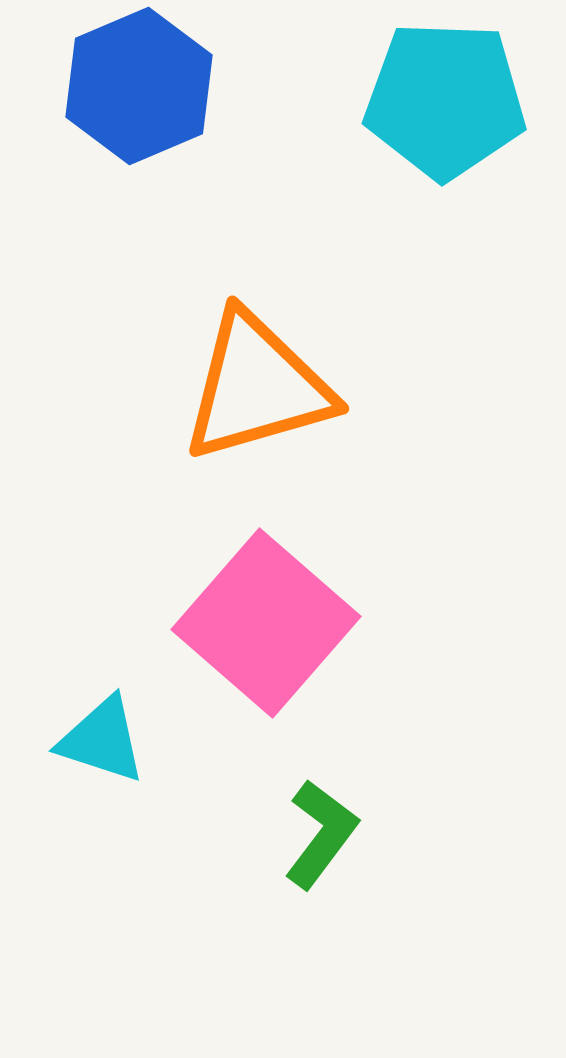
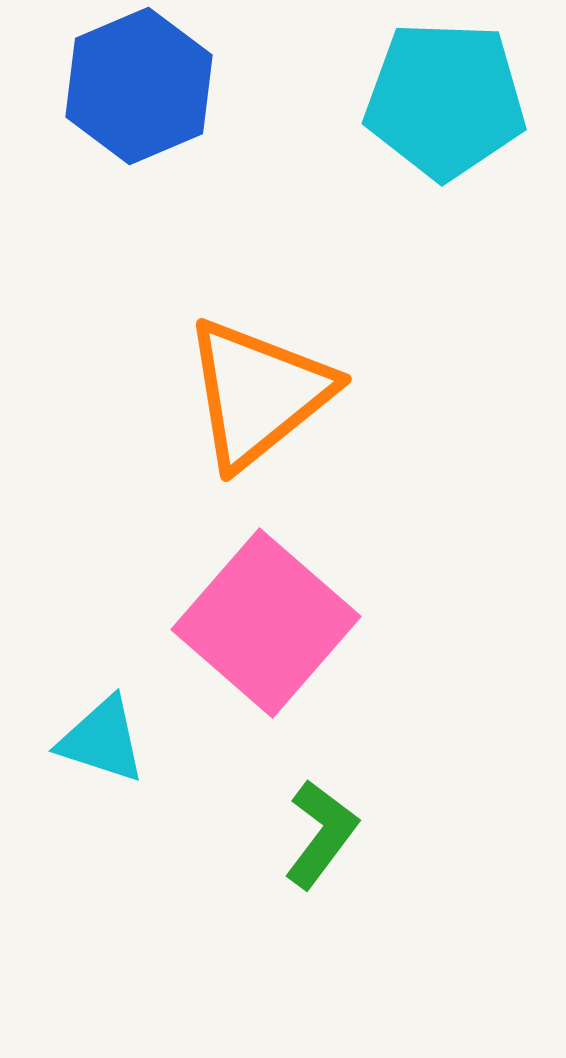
orange triangle: moved 1 px right, 6 px down; rotated 23 degrees counterclockwise
